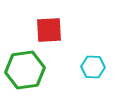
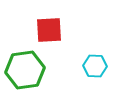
cyan hexagon: moved 2 px right, 1 px up
